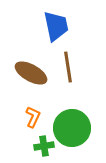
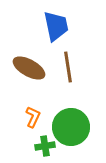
brown ellipse: moved 2 px left, 5 px up
green circle: moved 1 px left, 1 px up
green cross: moved 1 px right
